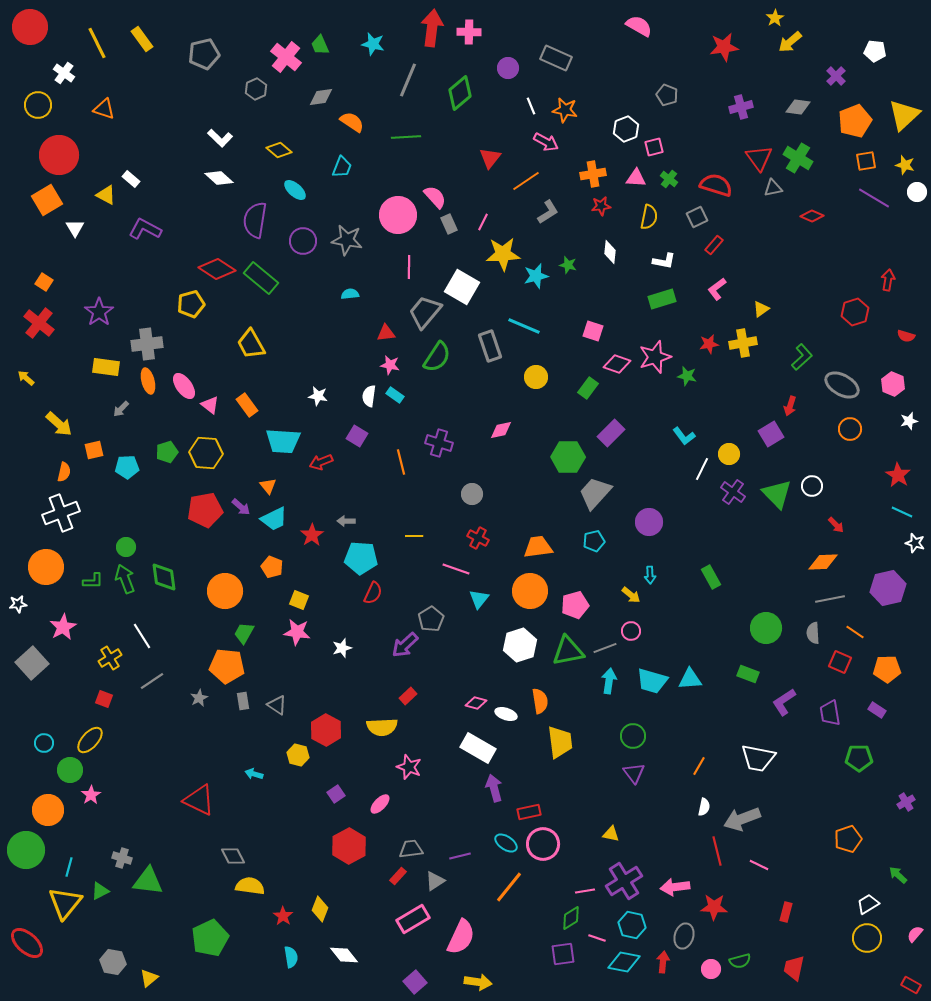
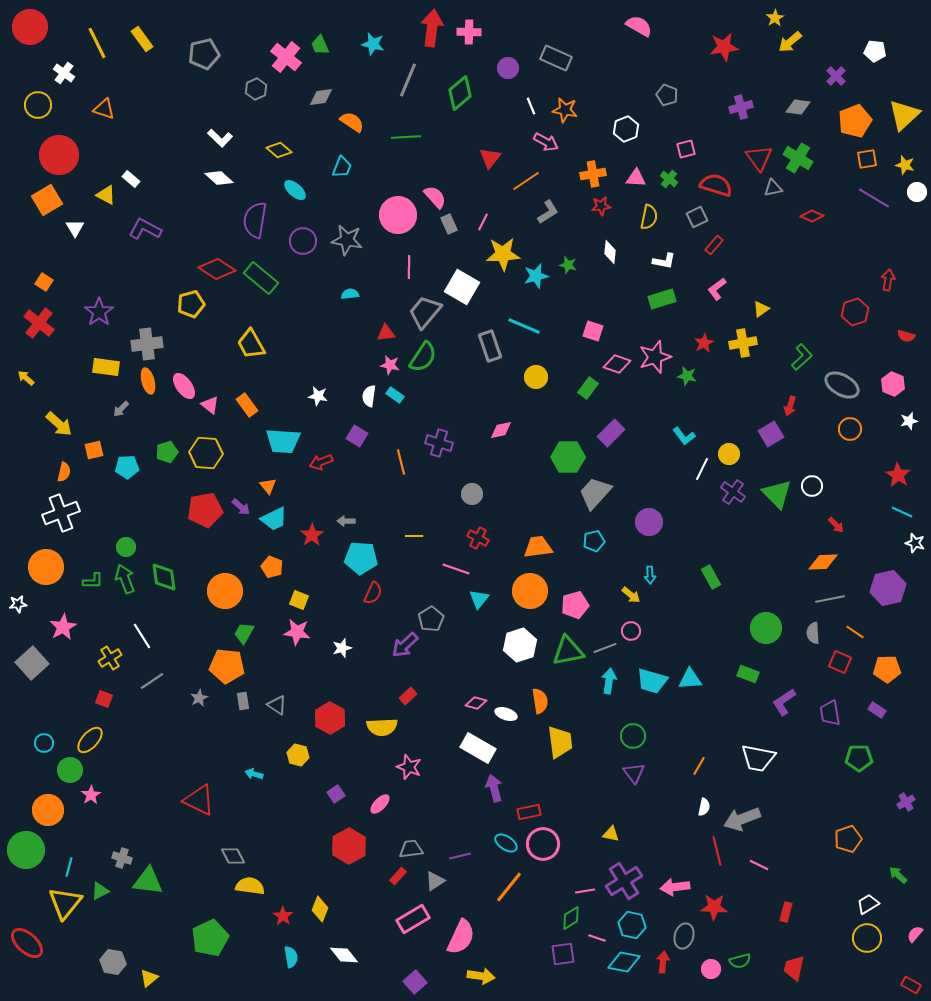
pink square at (654, 147): moved 32 px right, 2 px down
orange square at (866, 161): moved 1 px right, 2 px up
red star at (709, 344): moved 5 px left, 1 px up; rotated 18 degrees counterclockwise
green semicircle at (437, 357): moved 14 px left
red hexagon at (326, 730): moved 4 px right, 12 px up
yellow arrow at (478, 982): moved 3 px right, 6 px up
